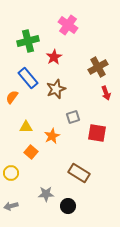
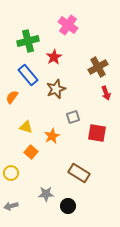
blue rectangle: moved 3 px up
yellow triangle: rotated 16 degrees clockwise
